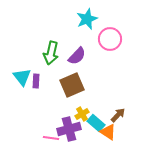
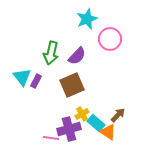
purple rectangle: rotated 24 degrees clockwise
